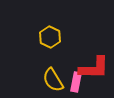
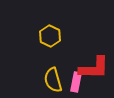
yellow hexagon: moved 1 px up
yellow semicircle: rotated 15 degrees clockwise
